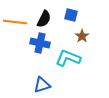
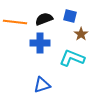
blue square: moved 1 px left, 1 px down
black semicircle: rotated 138 degrees counterclockwise
brown star: moved 1 px left, 2 px up
blue cross: rotated 12 degrees counterclockwise
cyan L-shape: moved 4 px right
